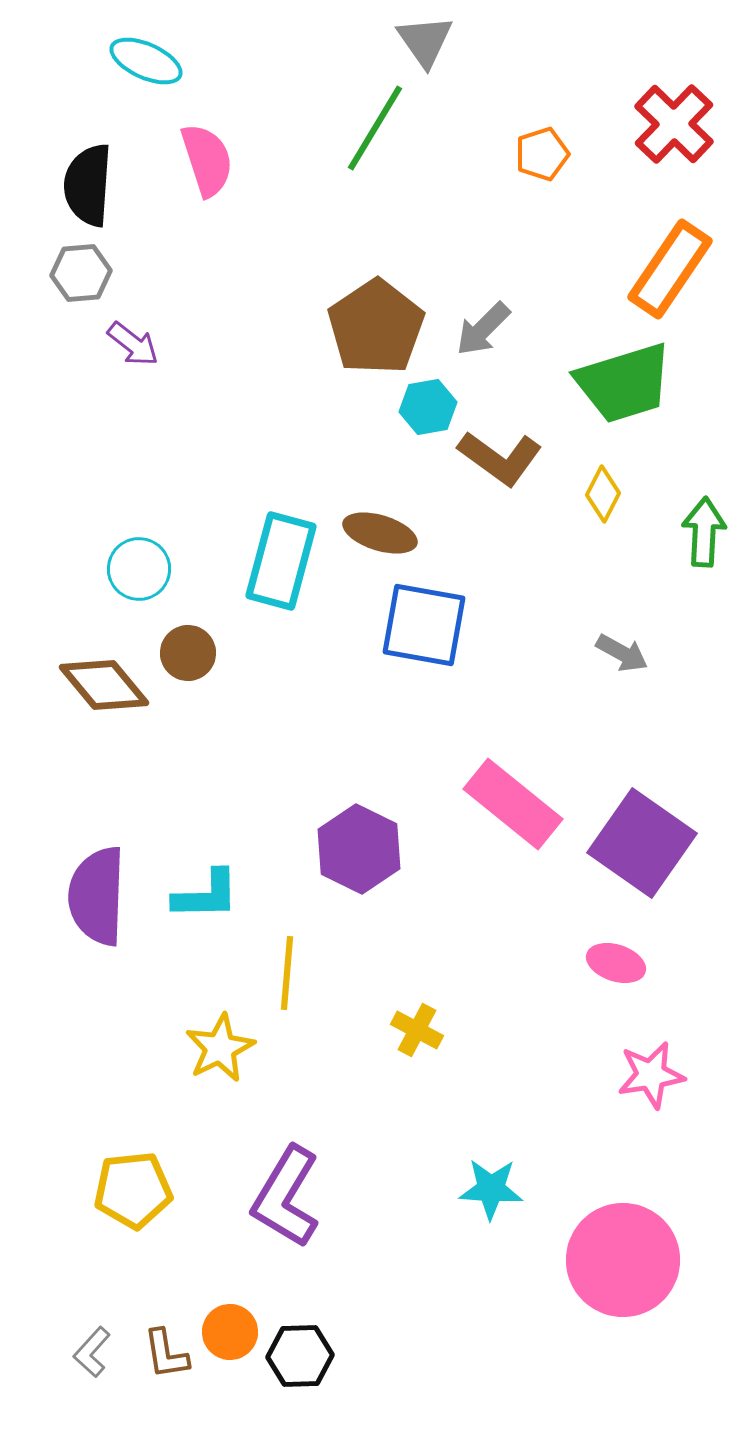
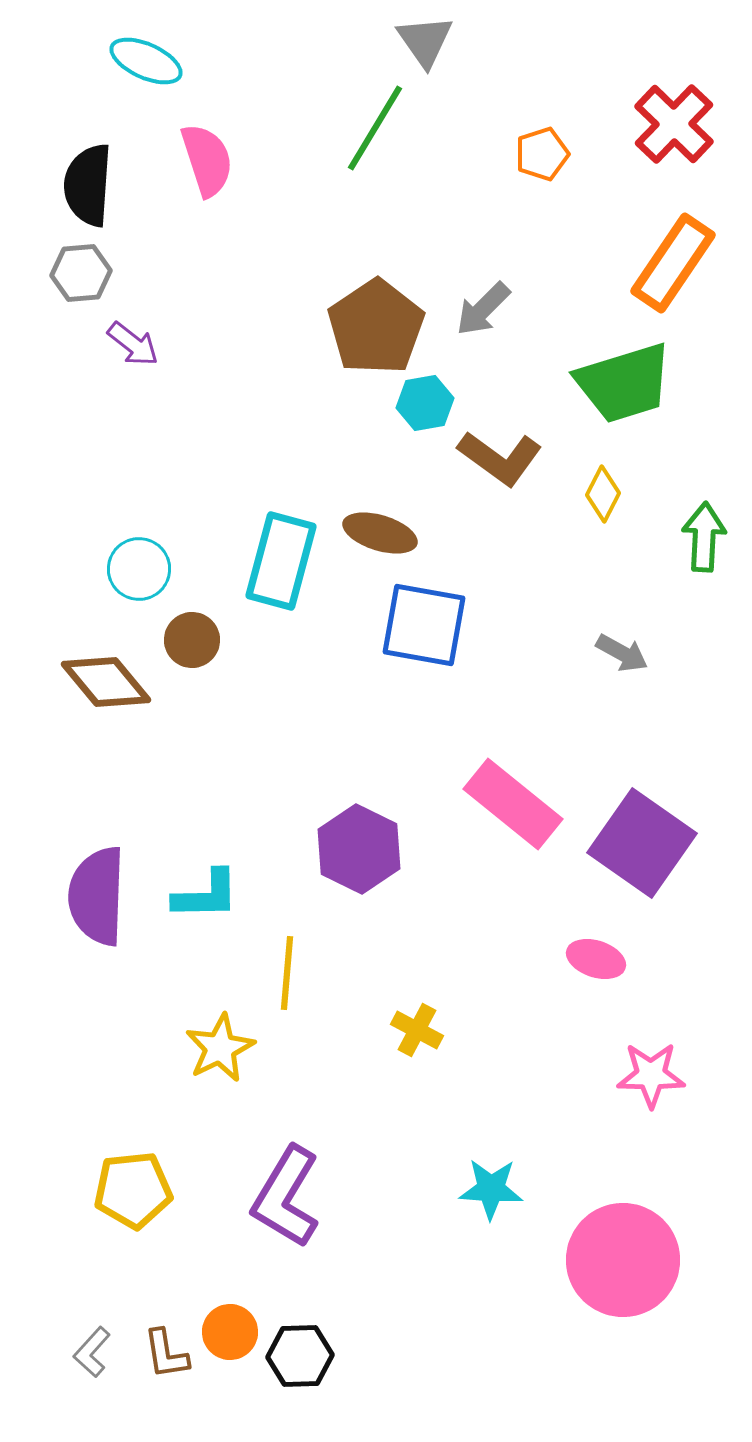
orange rectangle at (670, 269): moved 3 px right, 6 px up
gray arrow at (483, 329): moved 20 px up
cyan hexagon at (428, 407): moved 3 px left, 4 px up
green arrow at (704, 532): moved 5 px down
brown circle at (188, 653): moved 4 px right, 13 px up
brown diamond at (104, 685): moved 2 px right, 3 px up
pink ellipse at (616, 963): moved 20 px left, 4 px up
pink star at (651, 1075): rotated 10 degrees clockwise
